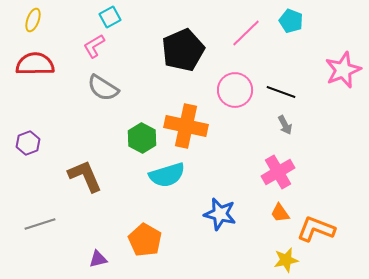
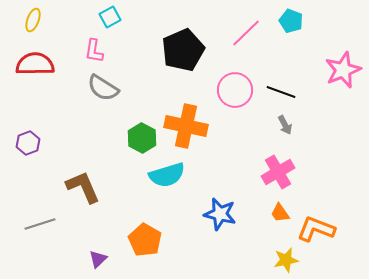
pink L-shape: moved 5 px down; rotated 50 degrees counterclockwise
brown L-shape: moved 2 px left, 11 px down
purple triangle: rotated 30 degrees counterclockwise
